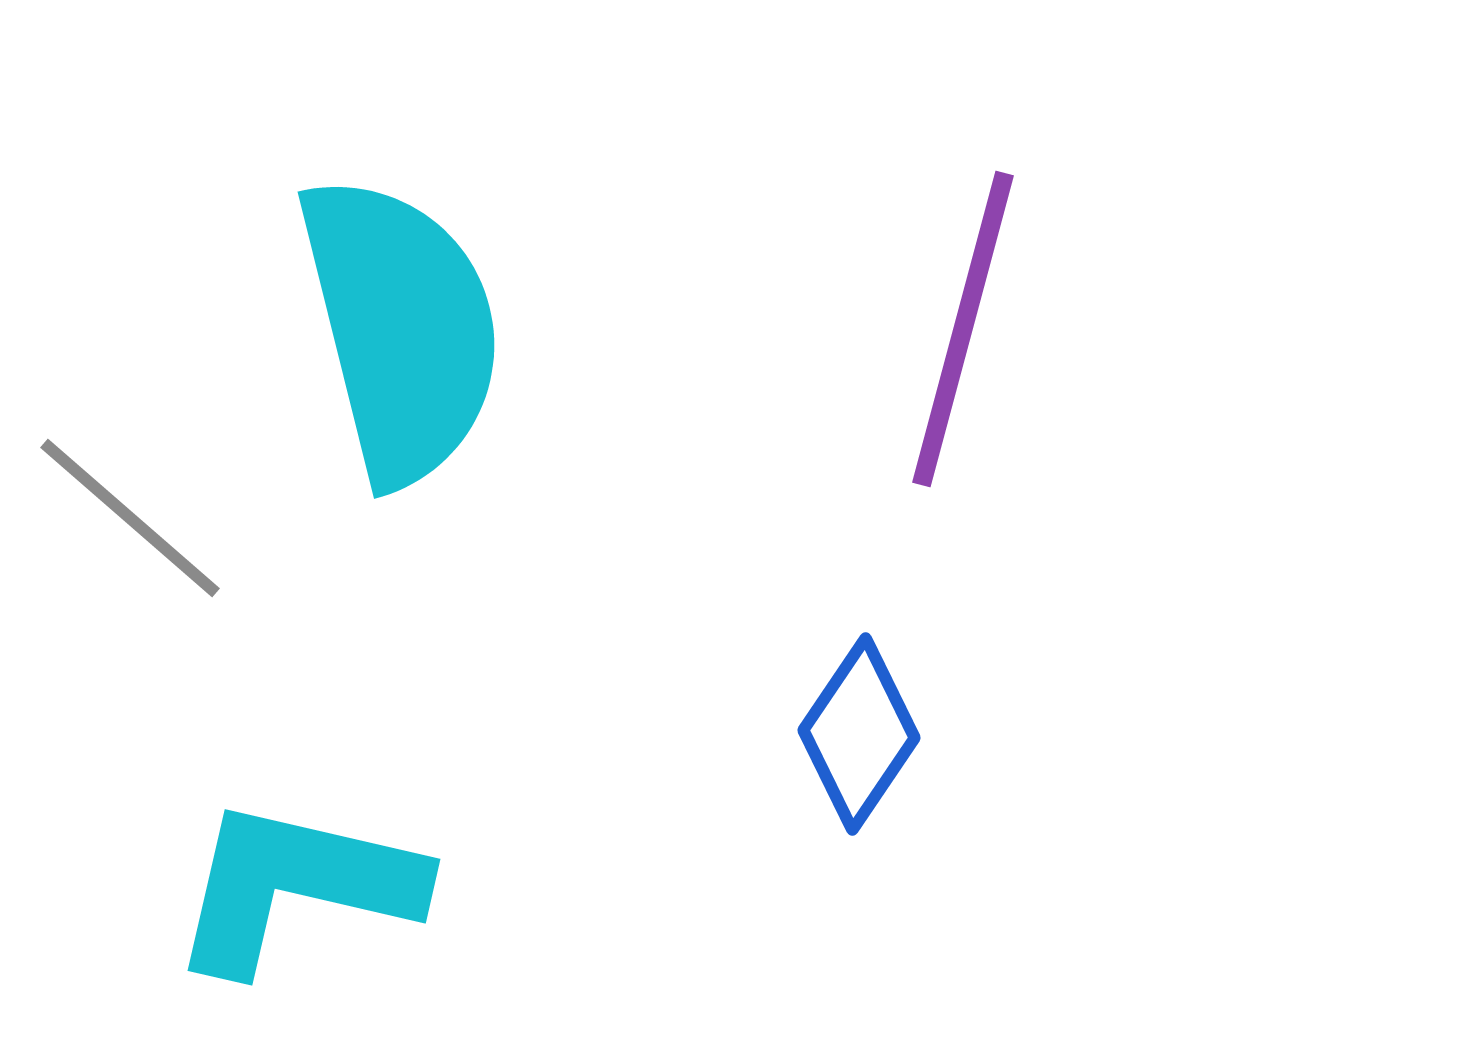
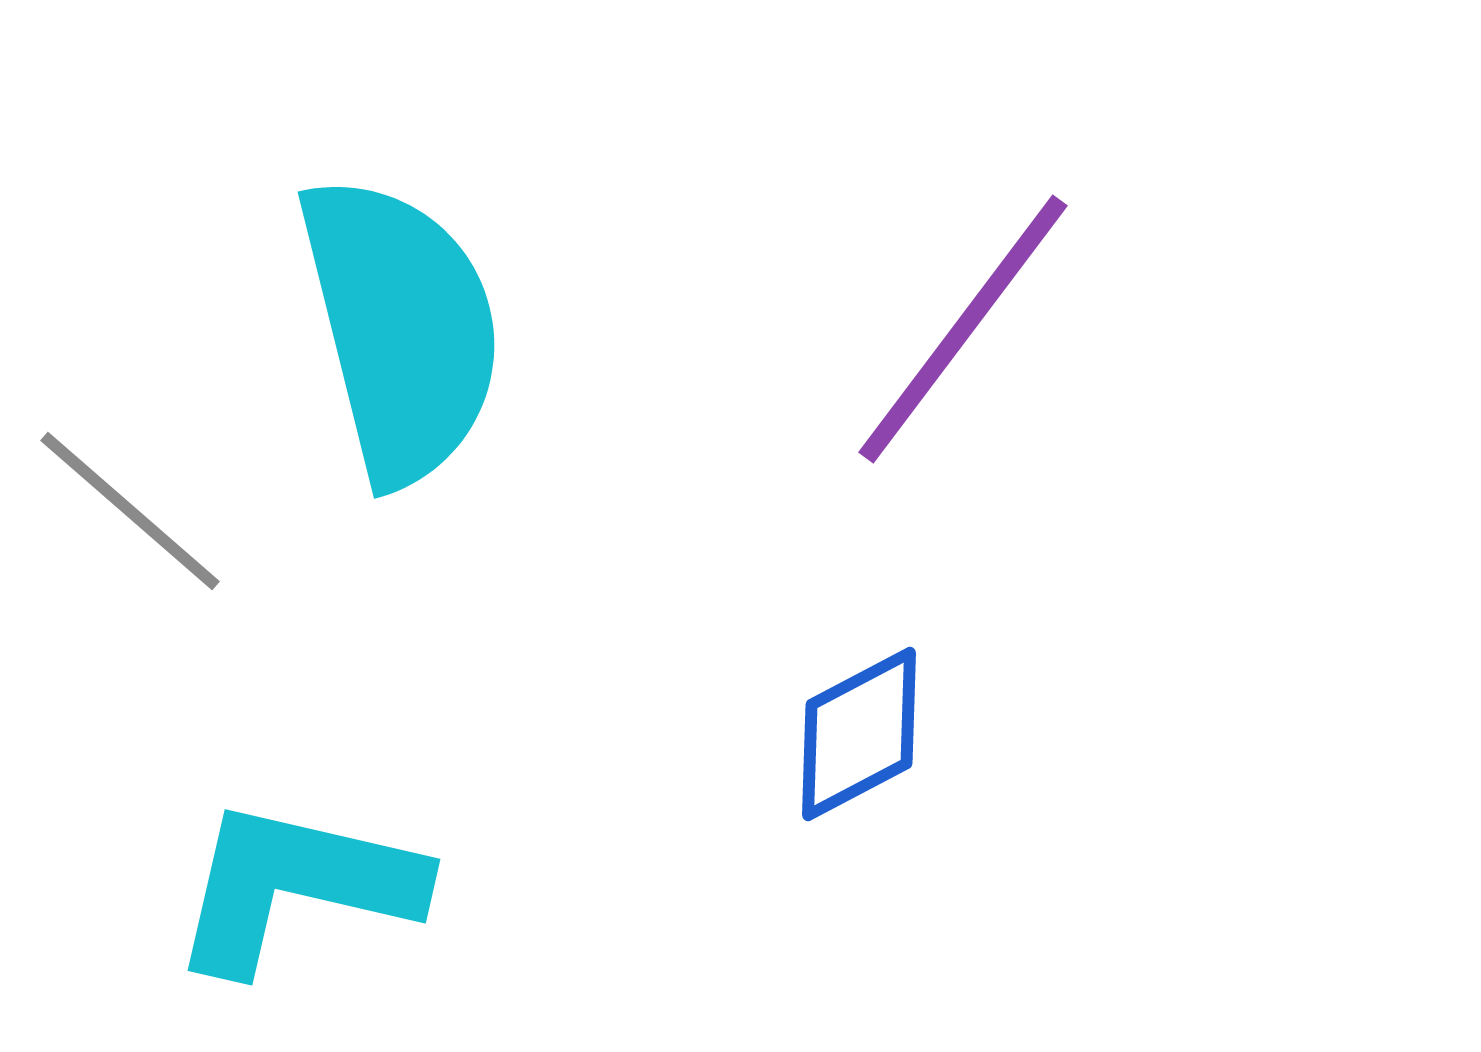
purple line: rotated 22 degrees clockwise
gray line: moved 7 px up
blue diamond: rotated 28 degrees clockwise
